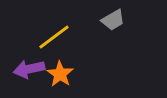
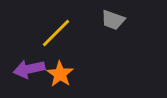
gray trapezoid: rotated 50 degrees clockwise
yellow line: moved 2 px right, 4 px up; rotated 8 degrees counterclockwise
